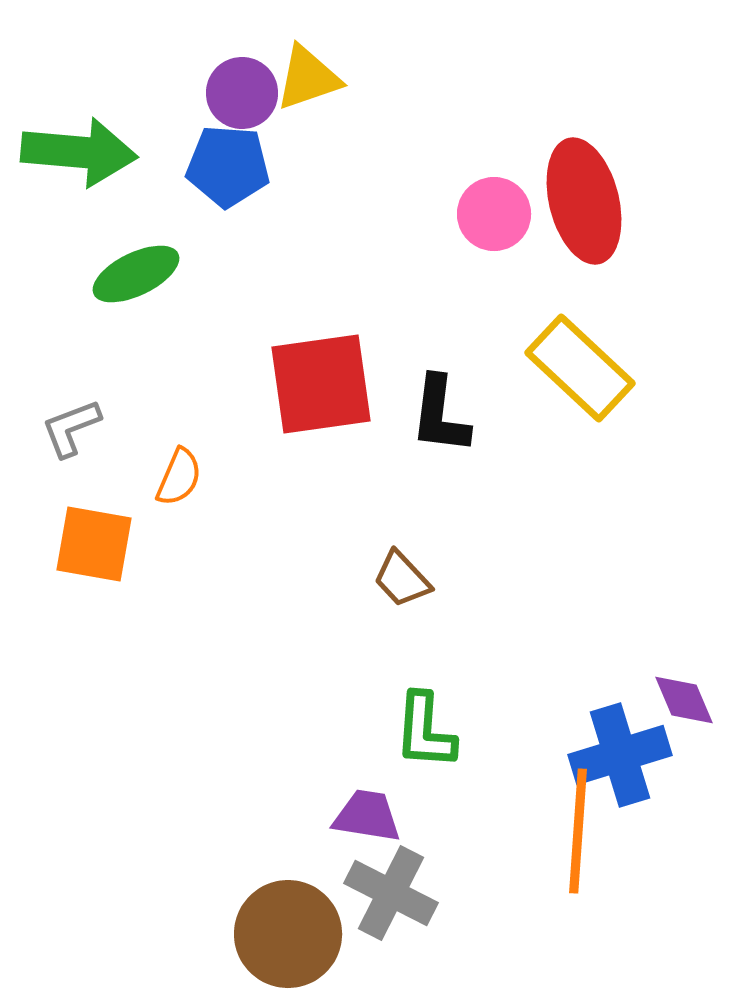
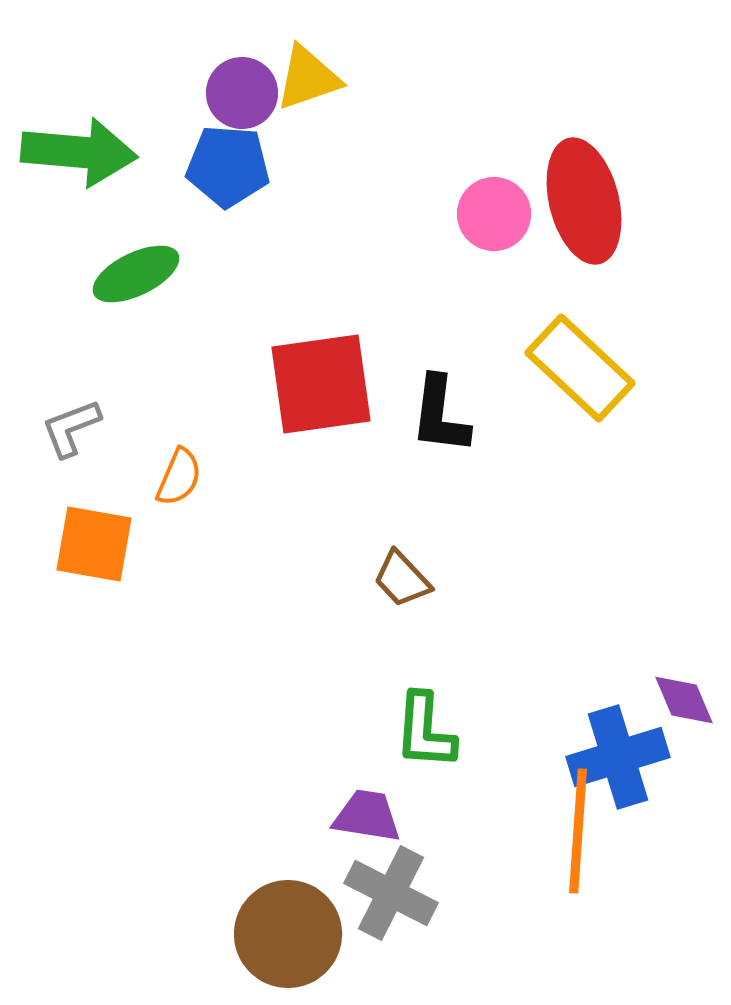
blue cross: moved 2 px left, 2 px down
